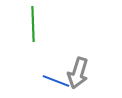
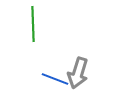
blue line: moved 1 px left, 2 px up
